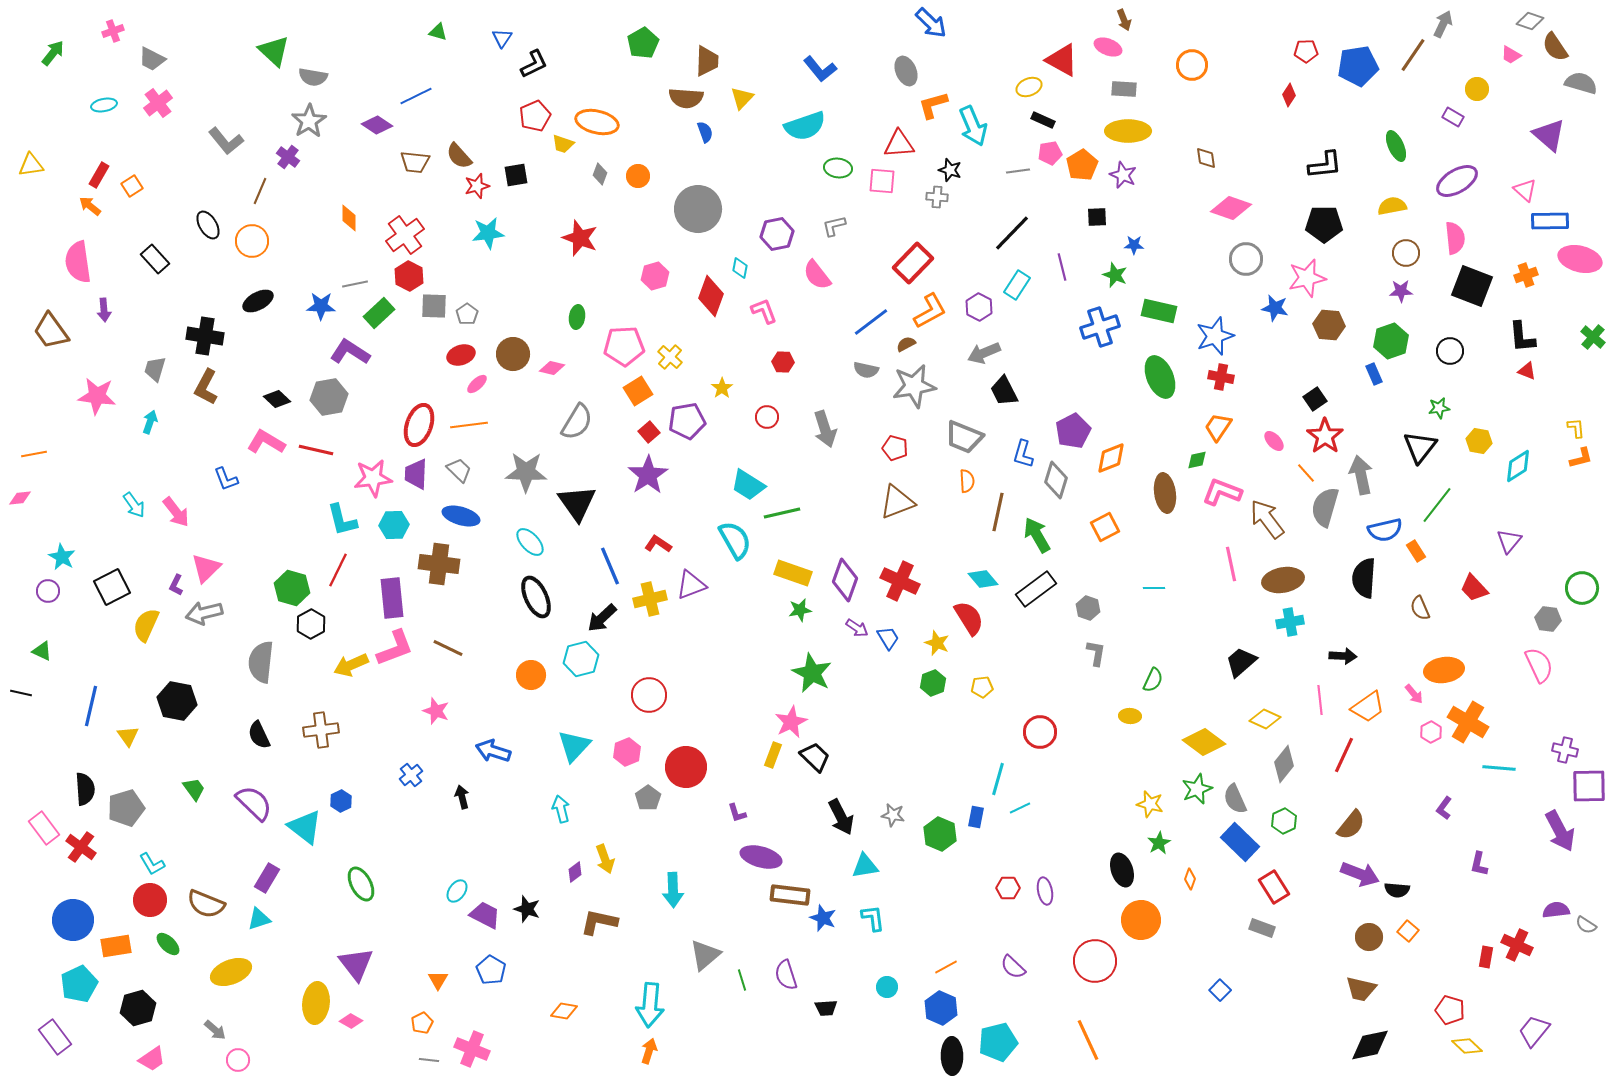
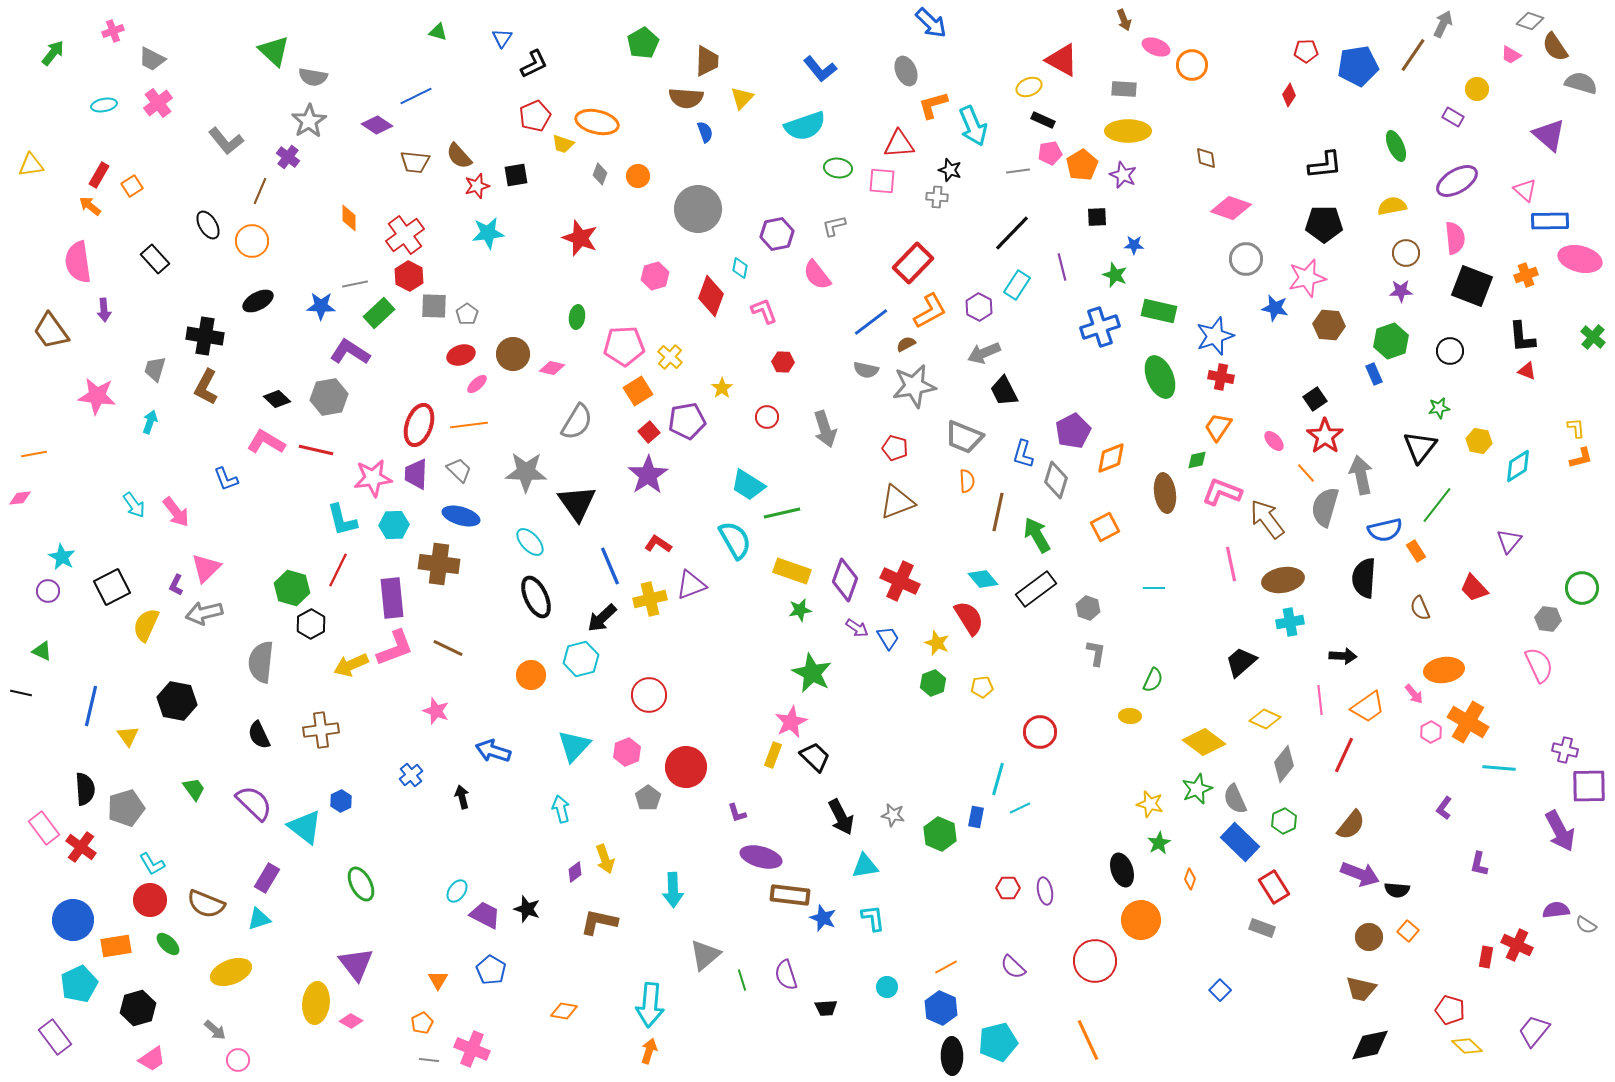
pink ellipse at (1108, 47): moved 48 px right
yellow rectangle at (793, 573): moved 1 px left, 2 px up
